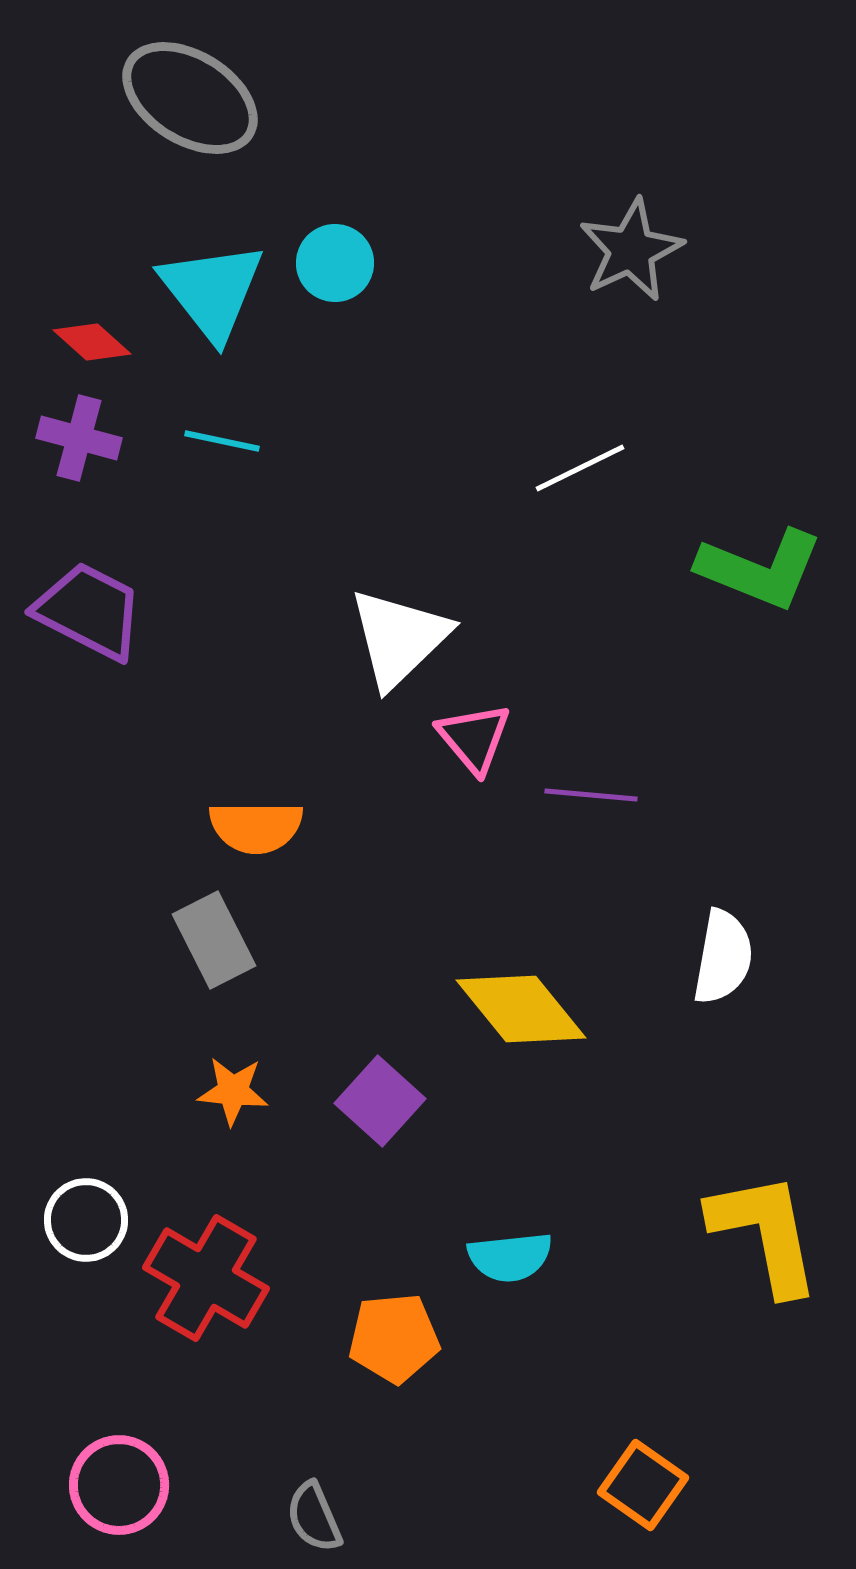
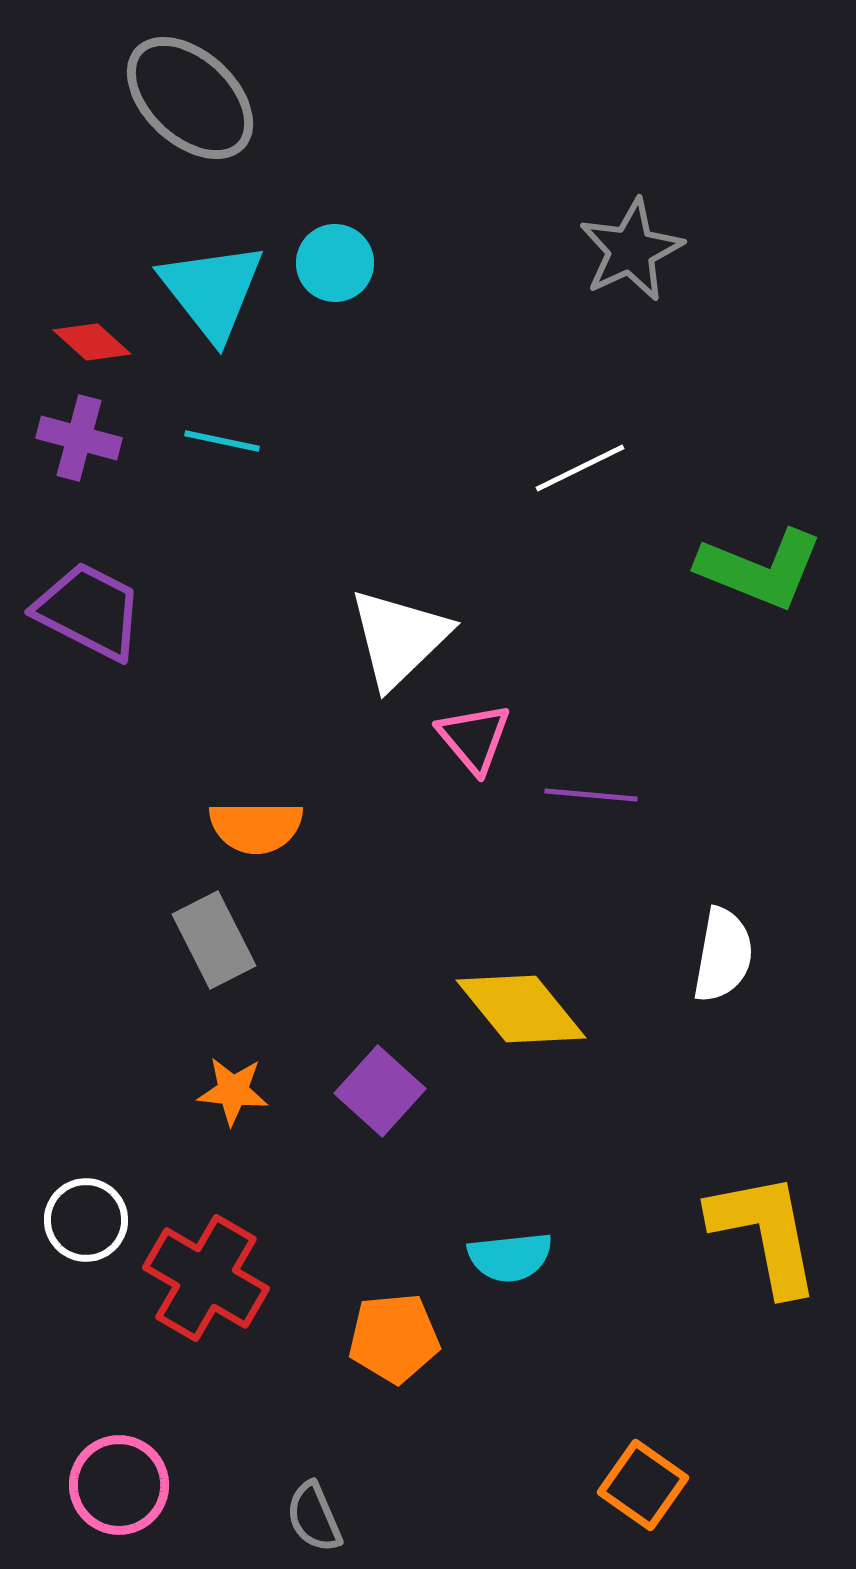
gray ellipse: rotated 11 degrees clockwise
white semicircle: moved 2 px up
purple square: moved 10 px up
